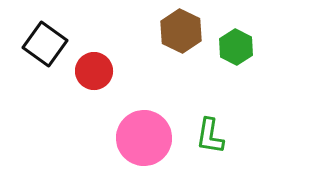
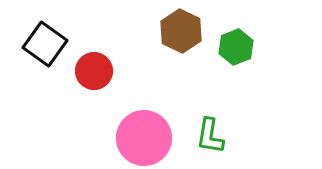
green hexagon: rotated 12 degrees clockwise
